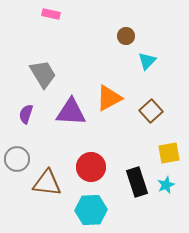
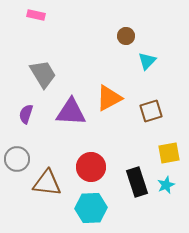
pink rectangle: moved 15 px left, 1 px down
brown square: rotated 25 degrees clockwise
cyan hexagon: moved 2 px up
